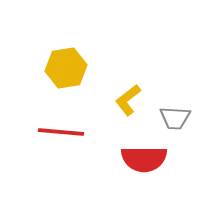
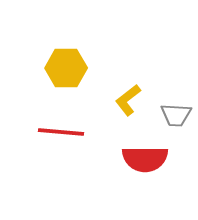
yellow hexagon: rotated 9 degrees clockwise
gray trapezoid: moved 1 px right, 3 px up
red semicircle: moved 1 px right
